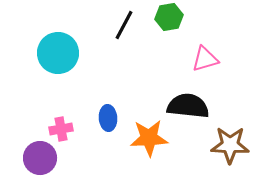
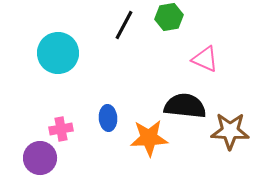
pink triangle: rotated 40 degrees clockwise
black semicircle: moved 3 px left
brown star: moved 14 px up
